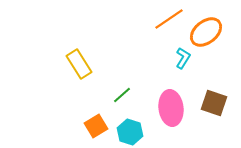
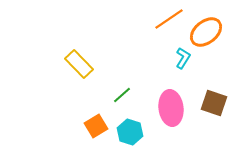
yellow rectangle: rotated 12 degrees counterclockwise
